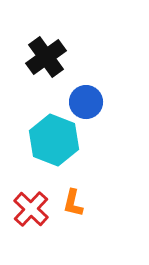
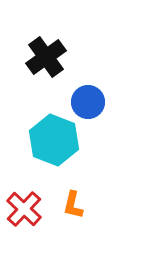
blue circle: moved 2 px right
orange L-shape: moved 2 px down
red cross: moved 7 px left
